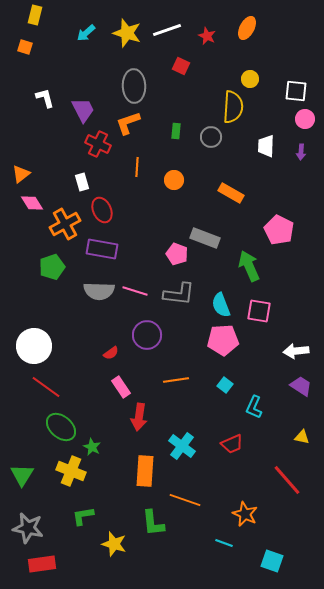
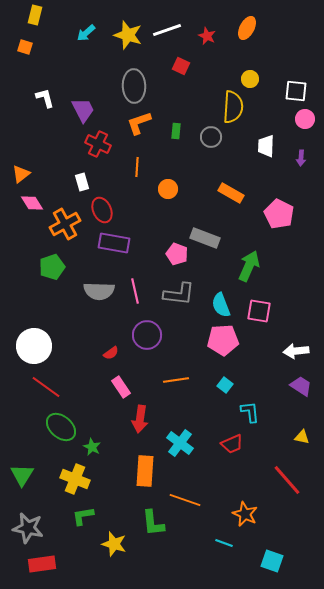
yellow star at (127, 33): moved 1 px right, 2 px down
orange L-shape at (128, 123): moved 11 px right
purple arrow at (301, 152): moved 6 px down
orange circle at (174, 180): moved 6 px left, 9 px down
pink pentagon at (279, 230): moved 16 px up
purple rectangle at (102, 249): moved 12 px right, 6 px up
green arrow at (249, 266): rotated 48 degrees clockwise
pink line at (135, 291): rotated 60 degrees clockwise
cyan L-shape at (254, 407): moved 4 px left, 5 px down; rotated 150 degrees clockwise
red arrow at (139, 417): moved 1 px right, 2 px down
cyan cross at (182, 446): moved 2 px left, 3 px up
yellow cross at (71, 471): moved 4 px right, 8 px down
